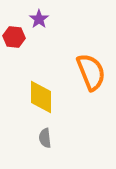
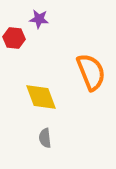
purple star: rotated 30 degrees counterclockwise
red hexagon: moved 1 px down
yellow diamond: rotated 20 degrees counterclockwise
